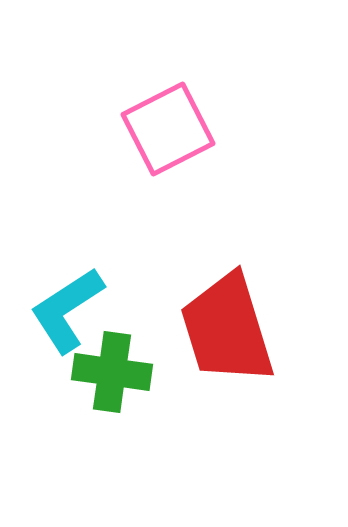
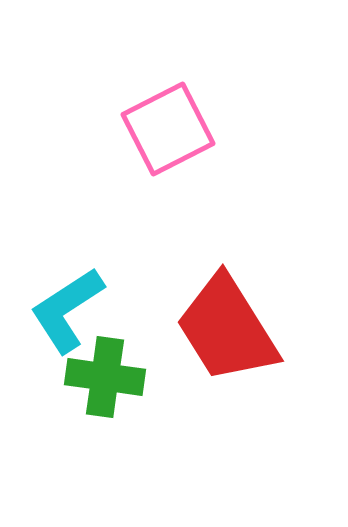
red trapezoid: rotated 15 degrees counterclockwise
green cross: moved 7 px left, 5 px down
